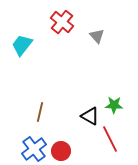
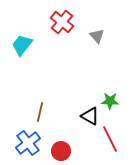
green star: moved 4 px left, 4 px up
blue cross: moved 6 px left, 6 px up
